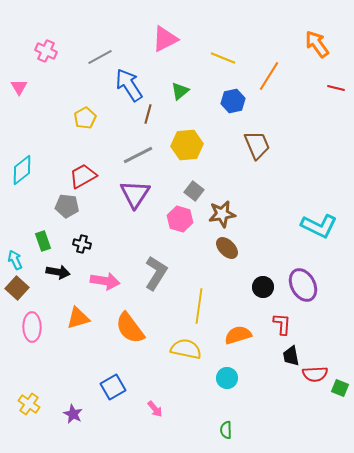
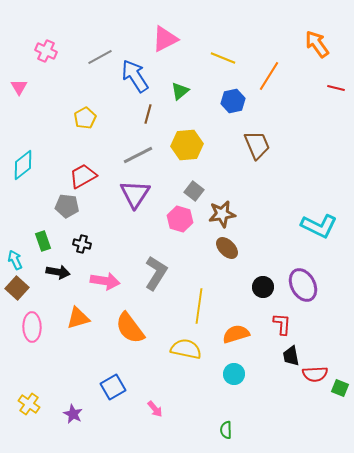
blue arrow at (129, 85): moved 6 px right, 9 px up
cyan diamond at (22, 170): moved 1 px right, 5 px up
orange semicircle at (238, 335): moved 2 px left, 1 px up
cyan circle at (227, 378): moved 7 px right, 4 px up
